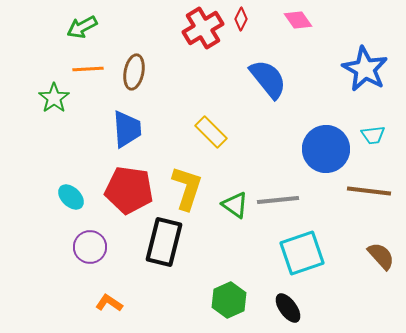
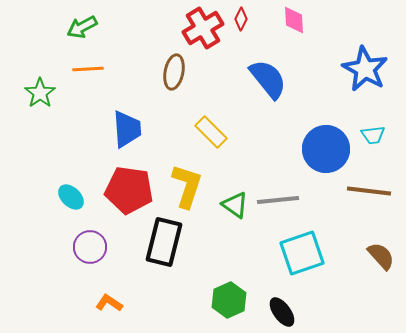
pink diamond: moved 4 px left; rotated 32 degrees clockwise
brown ellipse: moved 40 px right
green star: moved 14 px left, 5 px up
yellow L-shape: moved 2 px up
black ellipse: moved 6 px left, 4 px down
